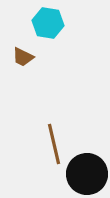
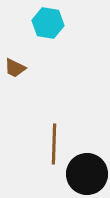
brown trapezoid: moved 8 px left, 11 px down
brown line: rotated 15 degrees clockwise
